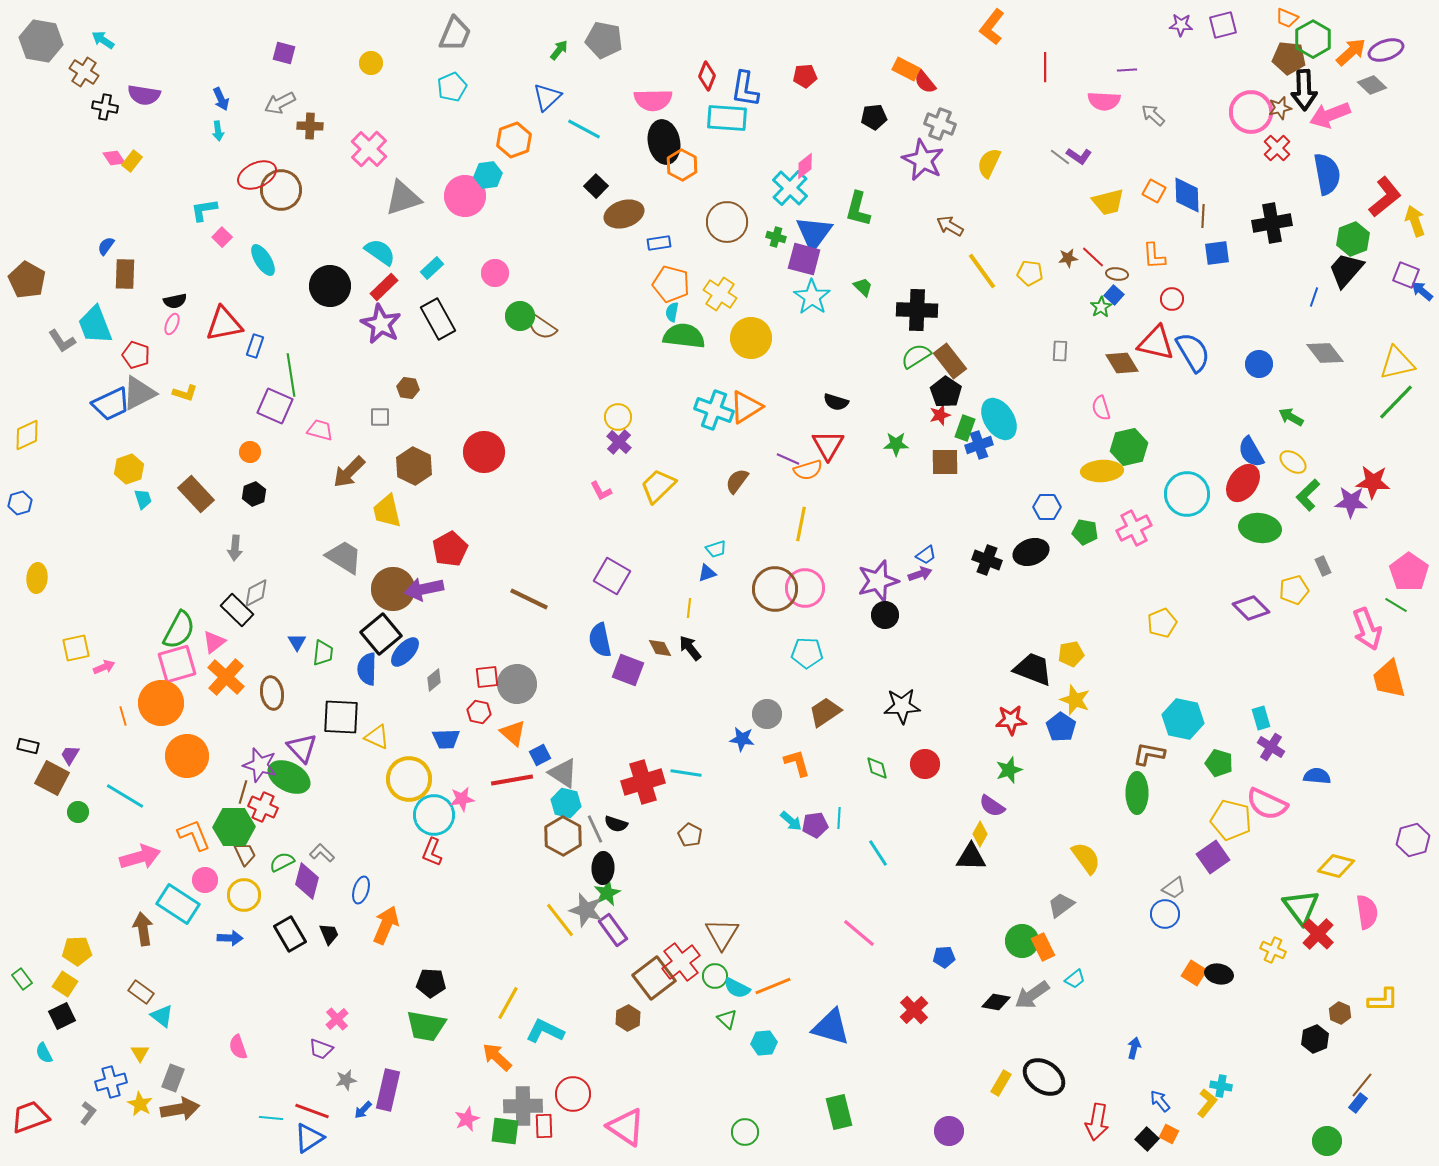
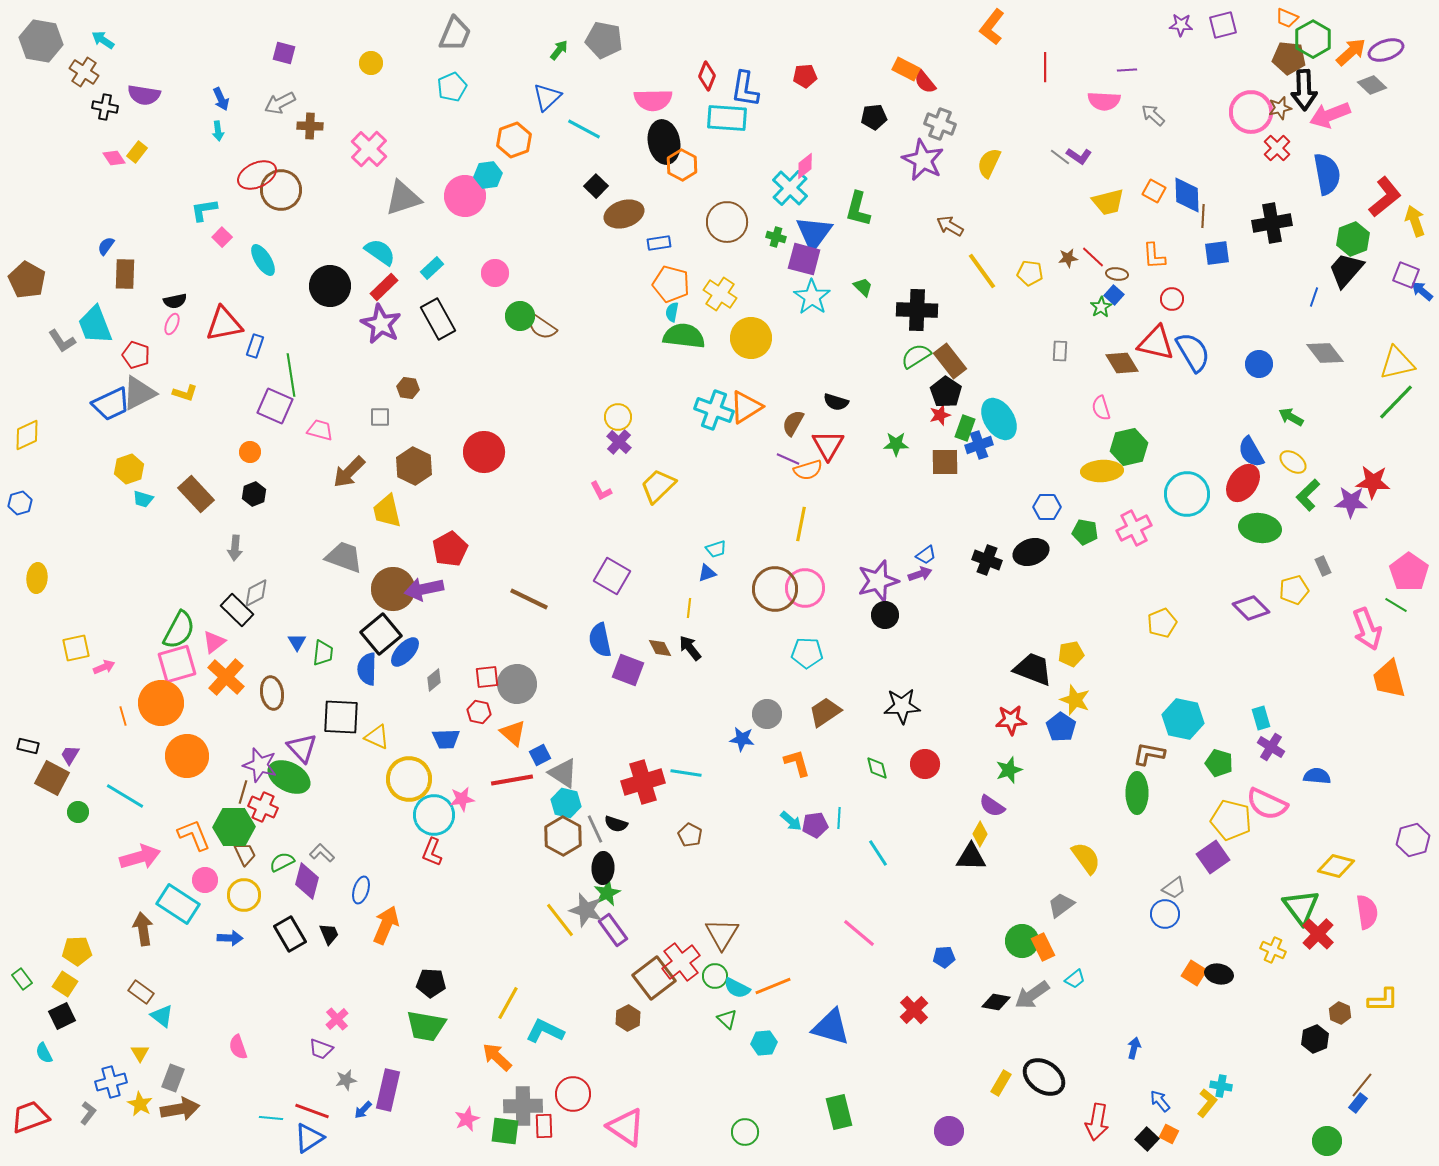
yellow rectangle at (132, 161): moved 5 px right, 9 px up
brown semicircle at (737, 481): moved 56 px right, 58 px up; rotated 8 degrees counterclockwise
cyan trapezoid at (143, 499): rotated 125 degrees clockwise
gray trapezoid at (344, 557): rotated 12 degrees counterclockwise
